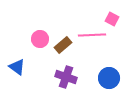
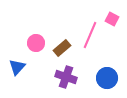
pink line: moved 2 px left; rotated 64 degrees counterclockwise
pink circle: moved 4 px left, 4 px down
brown rectangle: moved 1 px left, 3 px down
blue triangle: rotated 36 degrees clockwise
blue circle: moved 2 px left
